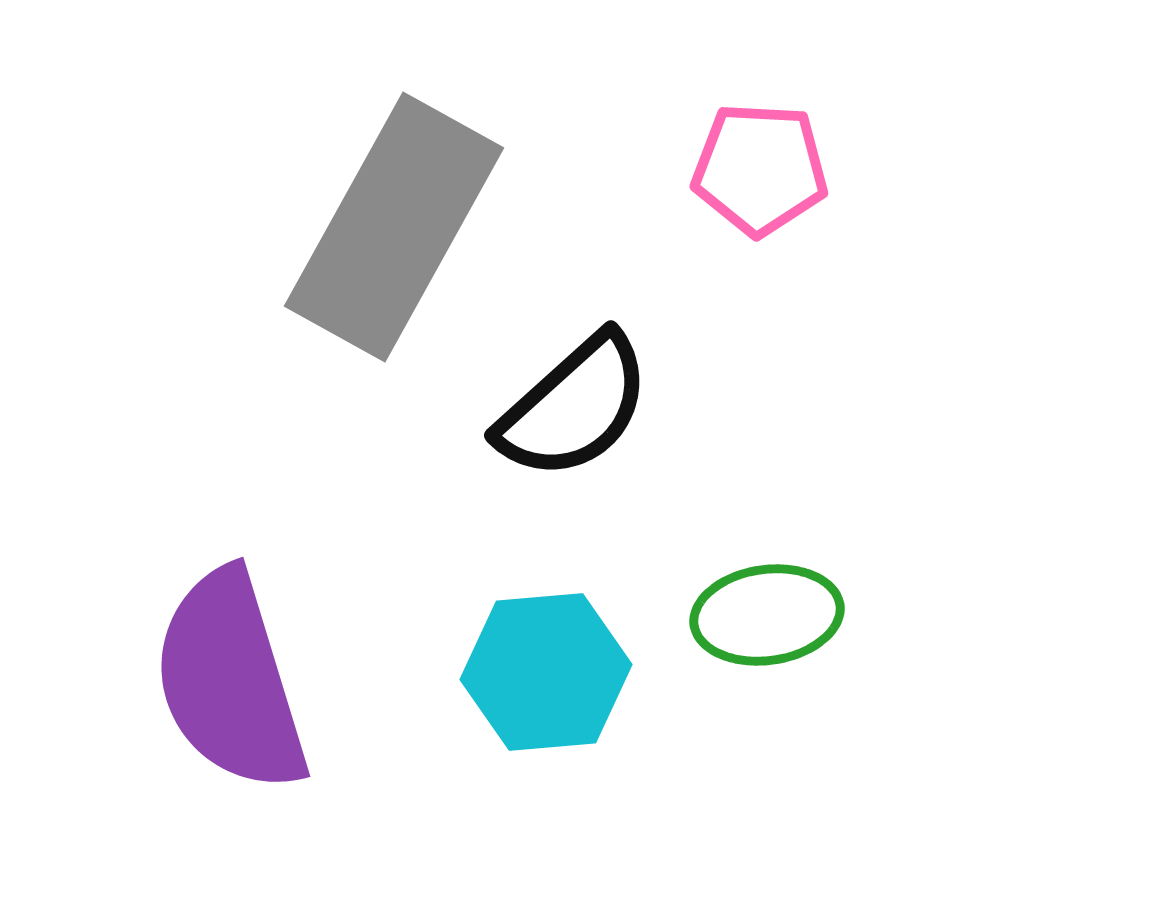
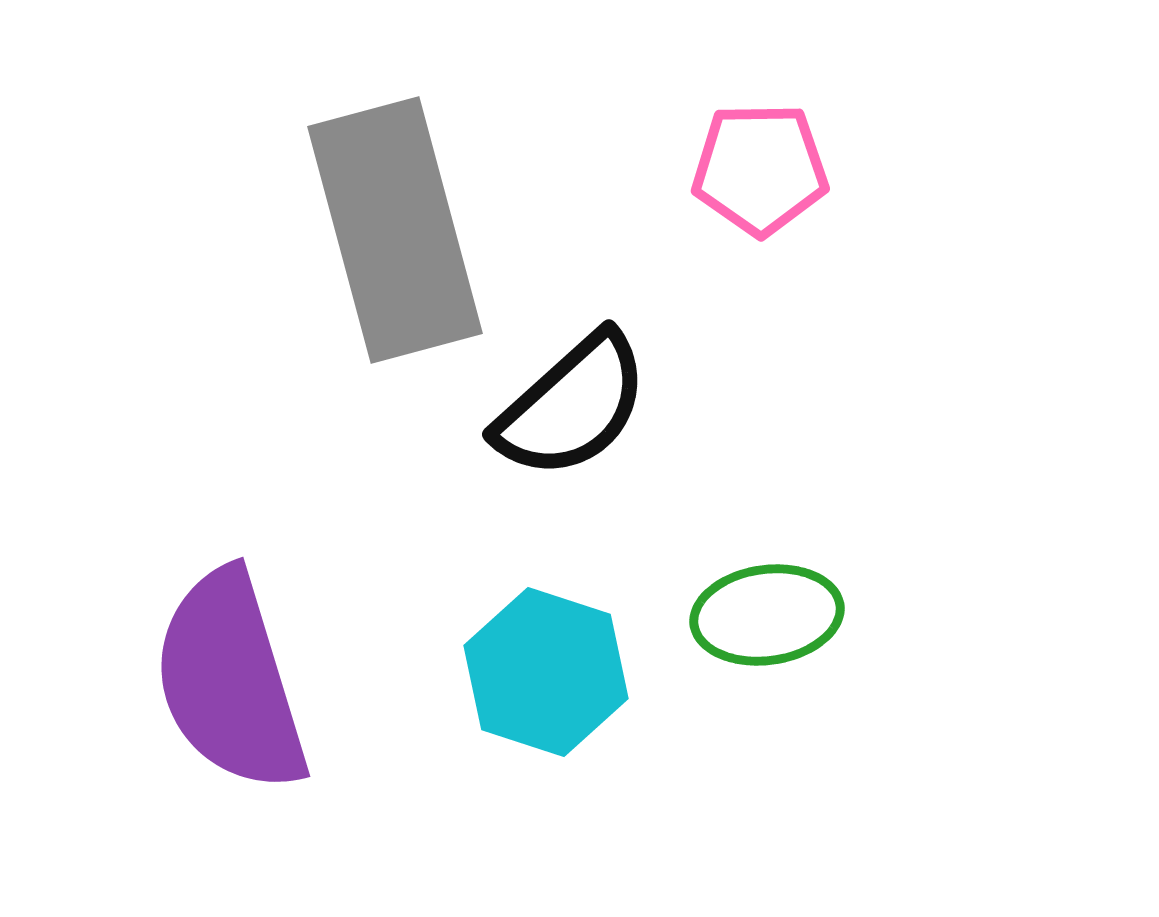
pink pentagon: rotated 4 degrees counterclockwise
gray rectangle: moved 1 px right, 3 px down; rotated 44 degrees counterclockwise
black semicircle: moved 2 px left, 1 px up
cyan hexagon: rotated 23 degrees clockwise
